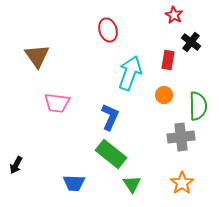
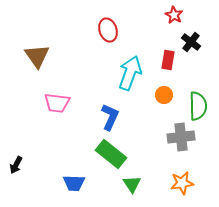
orange star: rotated 25 degrees clockwise
